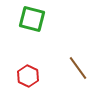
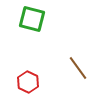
red hexagon: moved 6 px down
